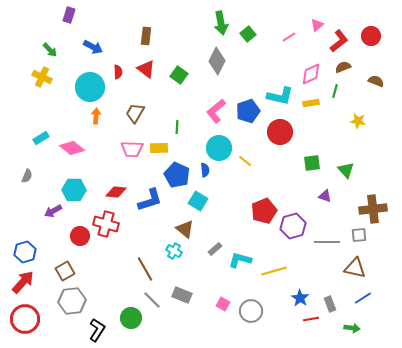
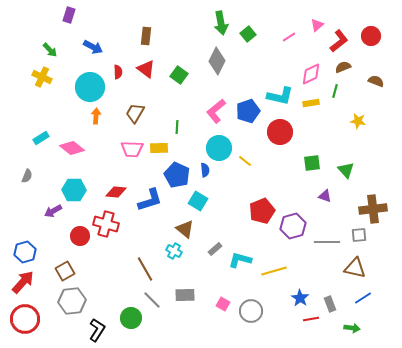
red pentagon at (264, 211): moved 2 px left
gray rectangle at (182, 295): moved 3 px right; rotated 24 degrees counterclockwise
